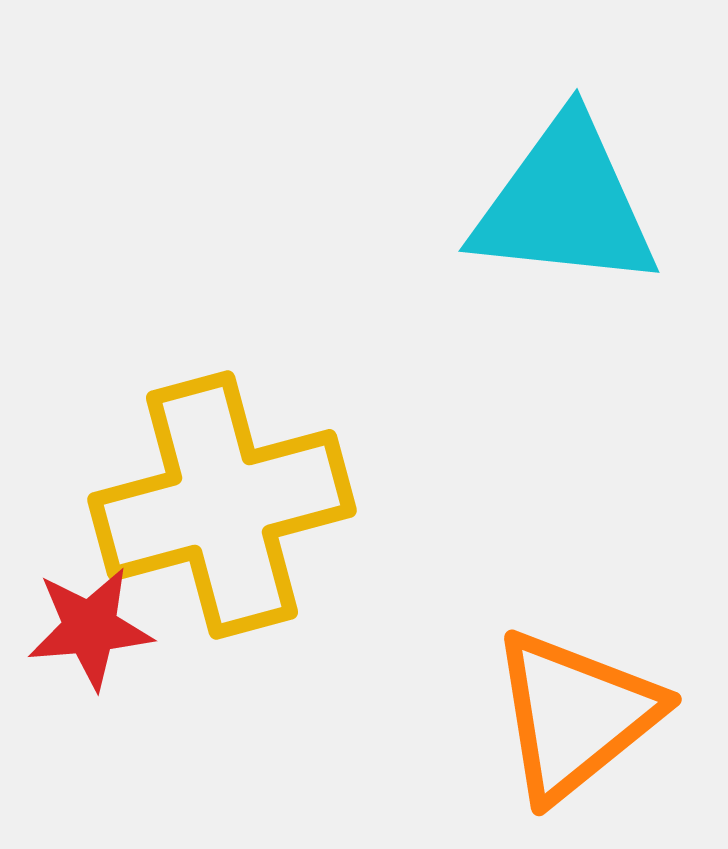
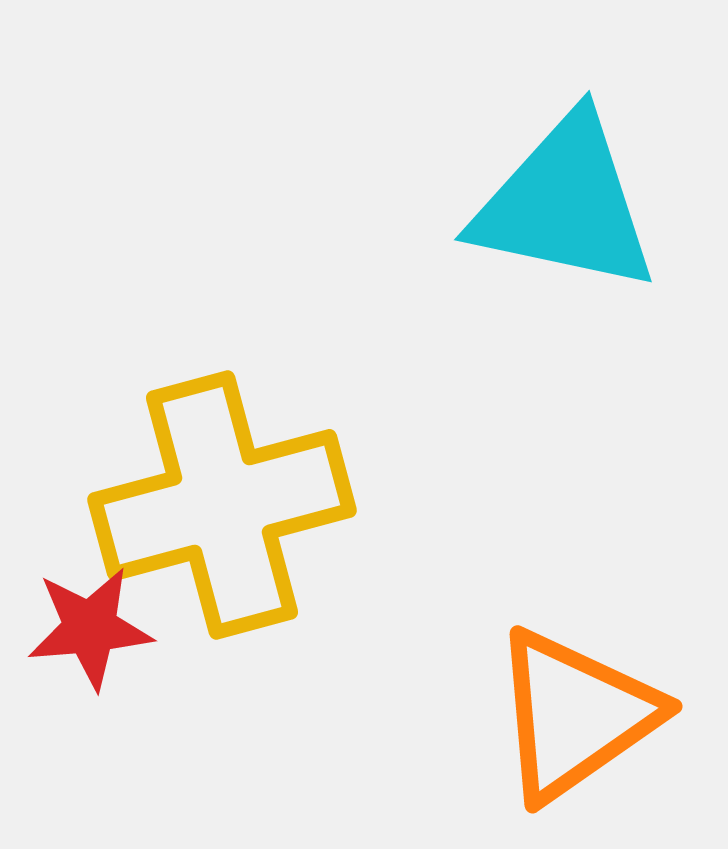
cyan triangle: rotated 6 degrees clockwise
orange triangle: rotated 4 degrees clockwise
